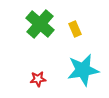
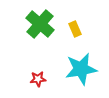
cyan star: moved 2 px left, 1 px up
